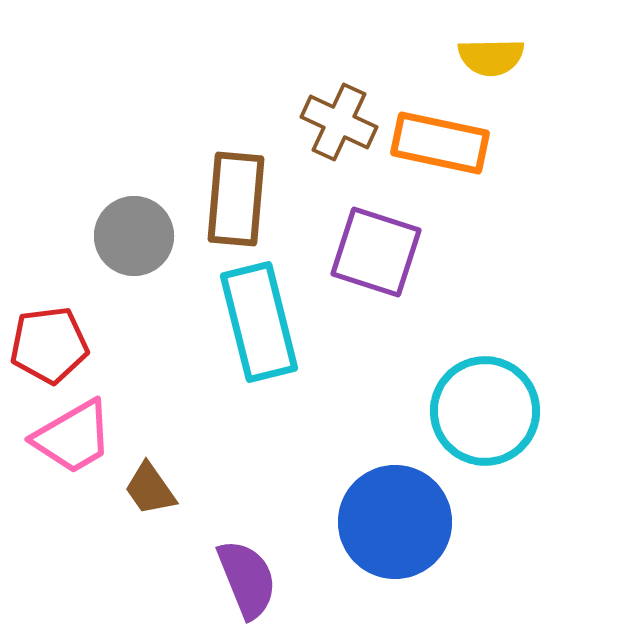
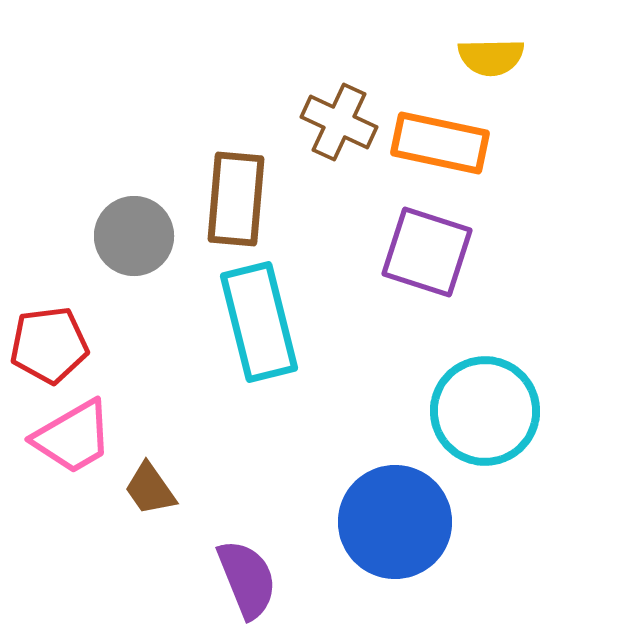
purple square: moved 51 px right
